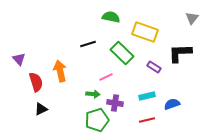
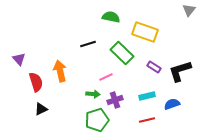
gray triangle: moved 3 px left, 8 px up
black L-shape: moved 18 px down; rotated 15 degrees counterclockwise
purple cross: moved 3 px up; rotated 28 degrees counterclockwise
